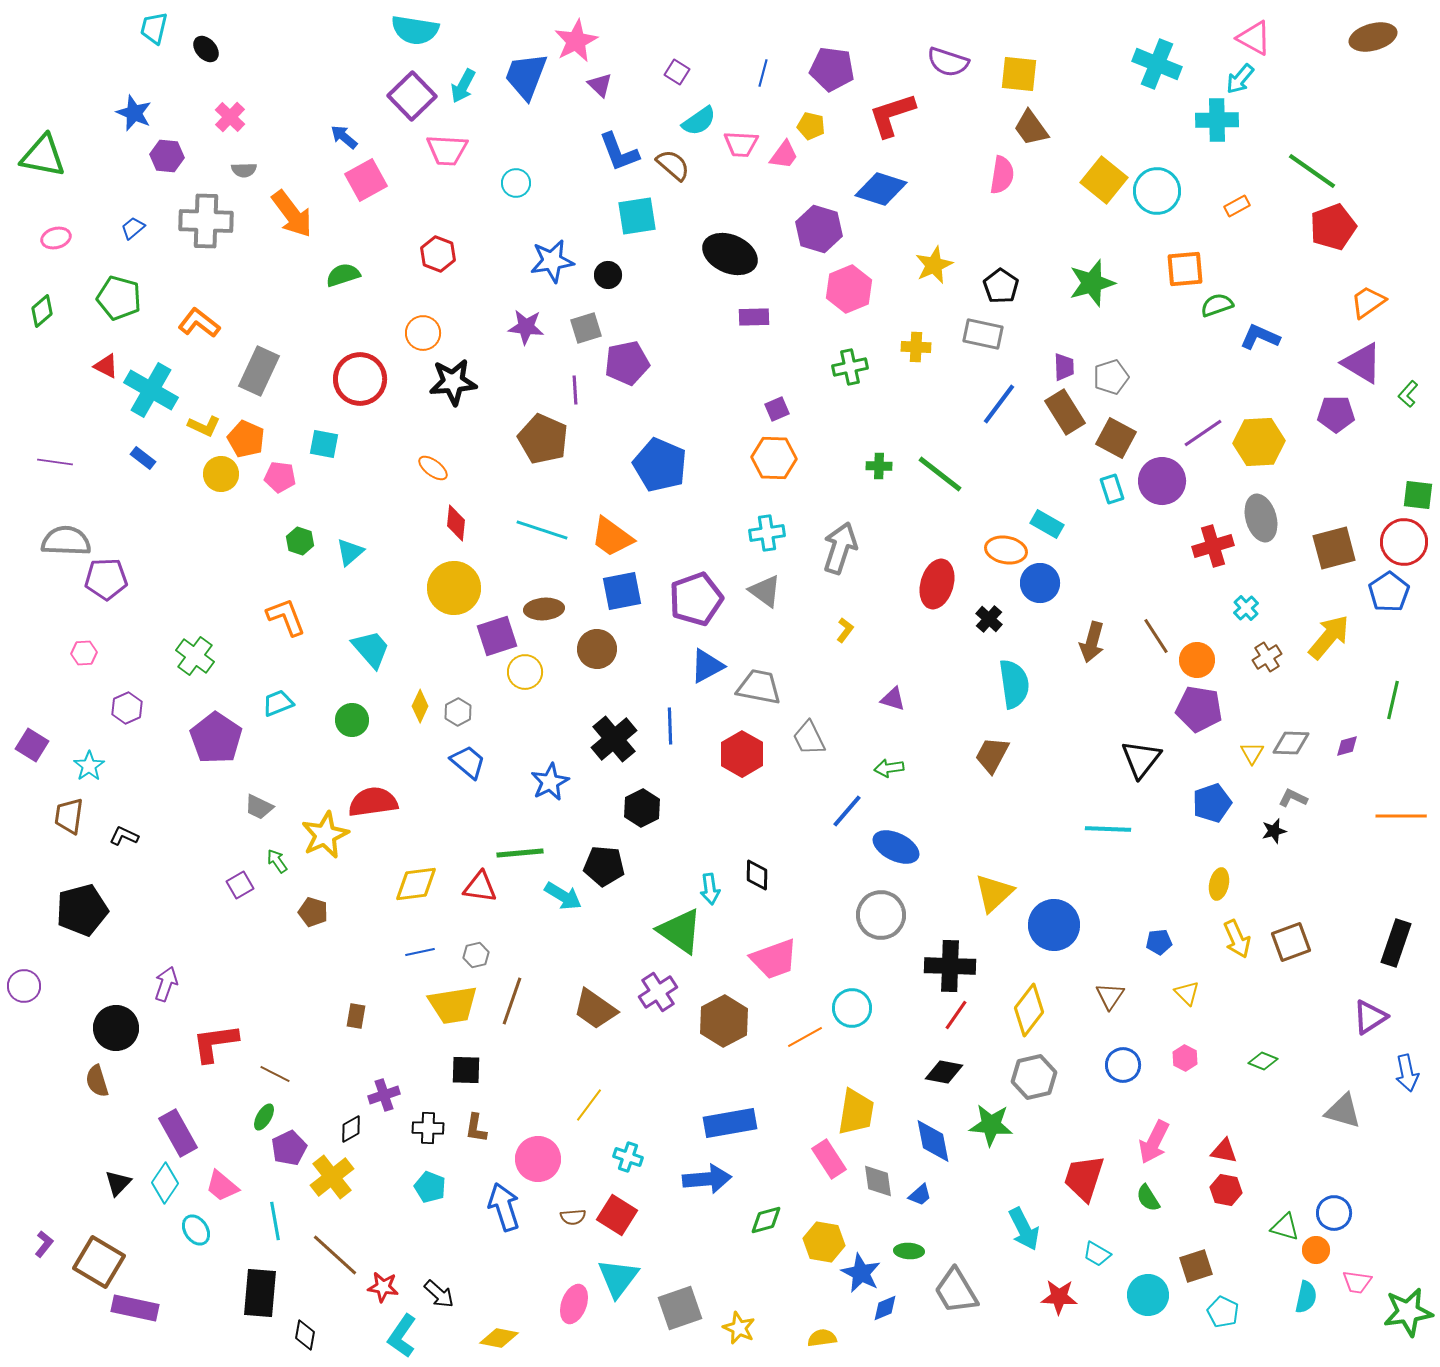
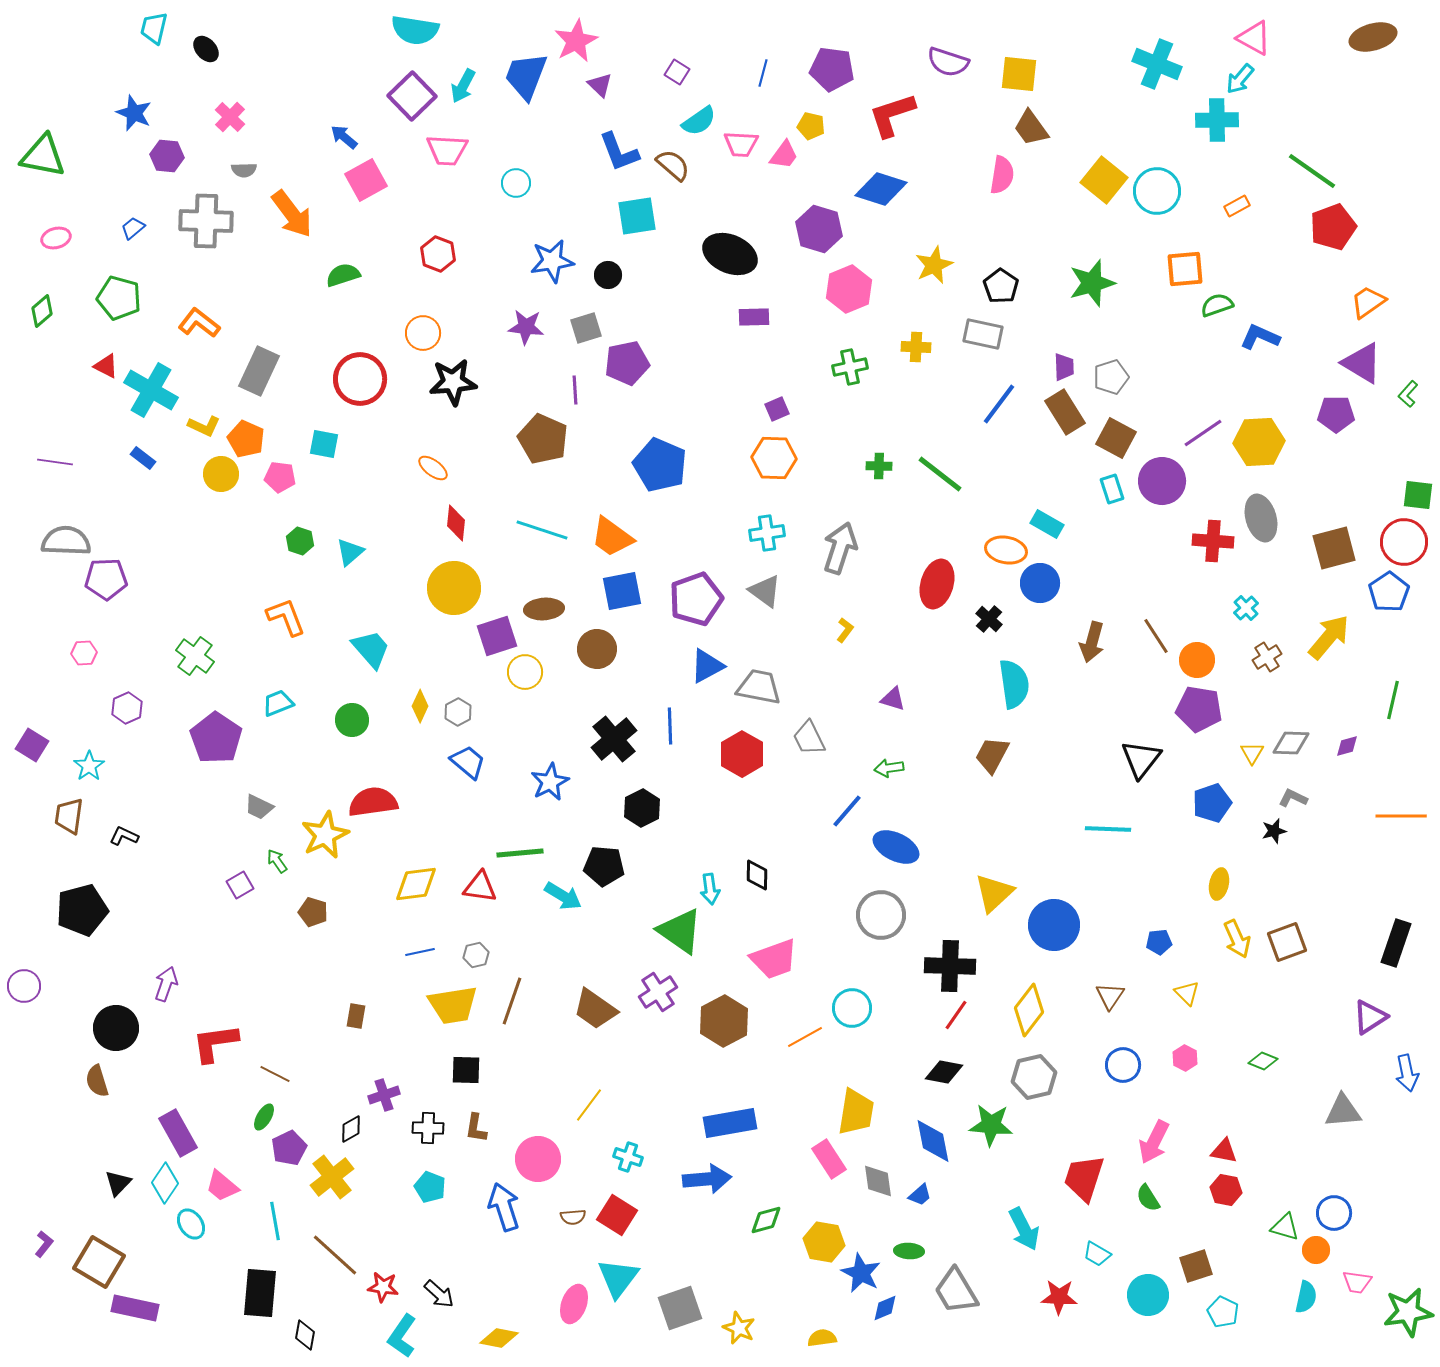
red cross at (1213, 546): moved 5 px up; rotated 21 degrees clockwise
brown square at (1291, 942): moved 4 px left
gray triangle at (1343, 1111): rotated 21 degrees counterclockwise
cyan ellipse at (196, 1230): moved 5 px left, 6 px up
